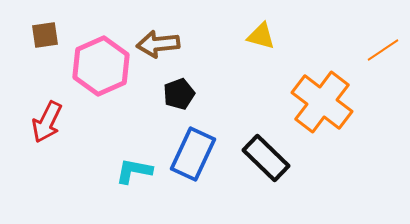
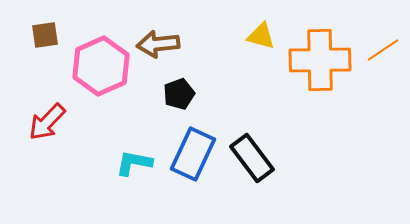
orange cross: moved 2 px left, 42 px up; rotated 38 degrees counterclockwise
red arrow: rotated 18 degrees clockwise
black rectangle: moved 14 px left; rotated 9 degrees clockwise
cyan L-shape: moved 8 px up
